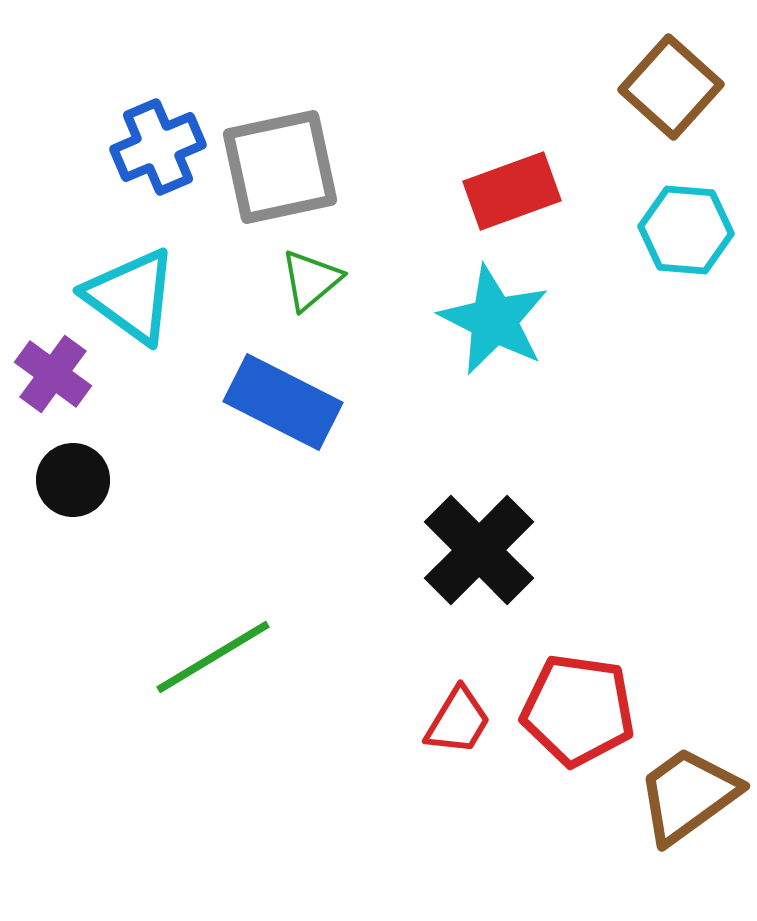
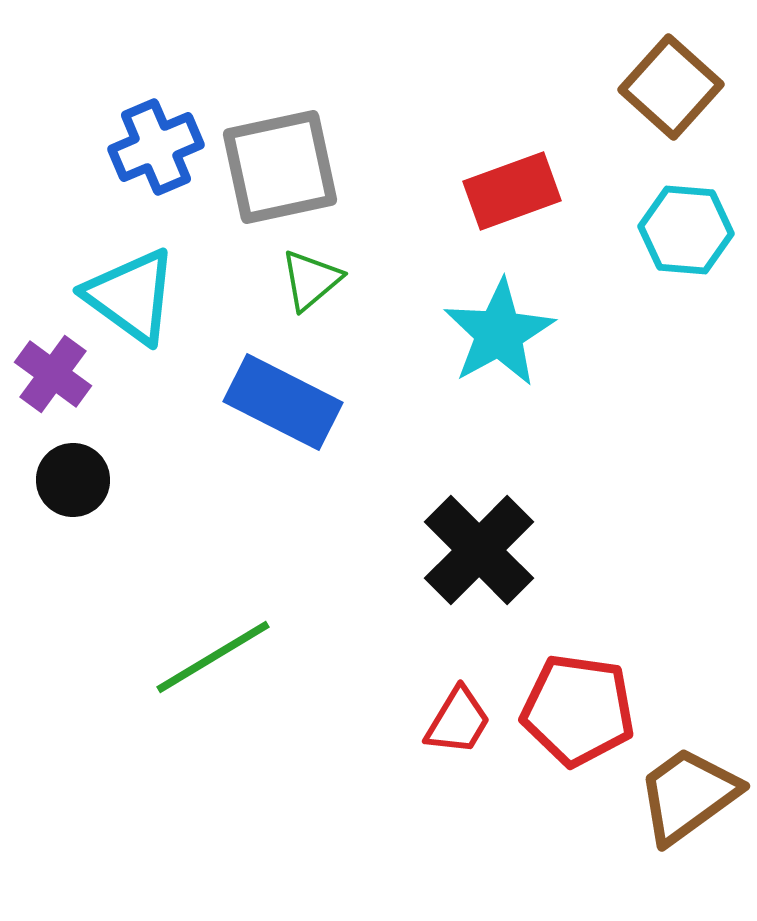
blue cross: moved 2 px left
cyan star: moved 5 px right, 13 px down; rotated 16 degrees clockwise
